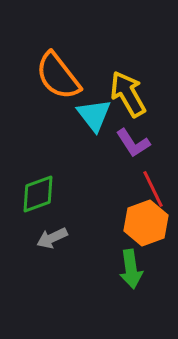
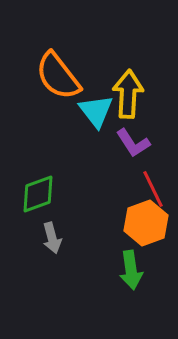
yellow arrow: rotated 33 degrees clockwise
cyan triangle: moved 2 px right, 4 px up
gray arrow: rotated 80 degrees counterclockwise
green arrow: moved 1 px down
